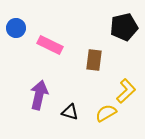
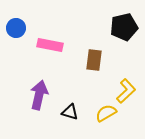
pink rectangle: rotated 15 degrees counterclockwise
